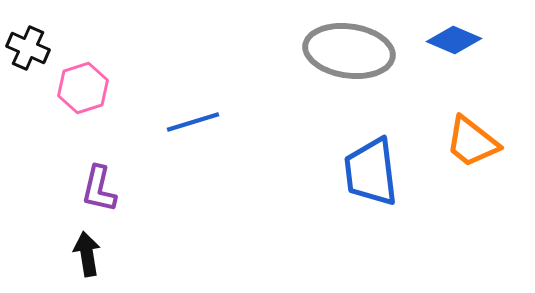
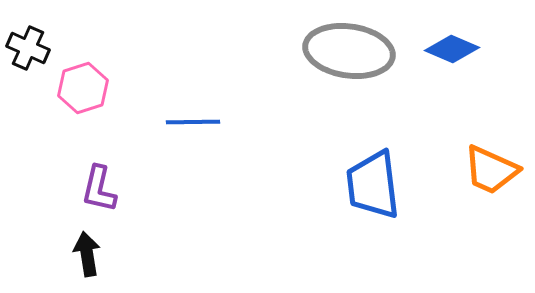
blue diamond: moved 2 px left, 9 px down
blue line: rotated 16 degrees clockwise
orange trapezoid: moved 19 px right, 28 px down; rotated 14 degrees counterclockwise
blue trapezoid: moved 2 px right, 13 px down
